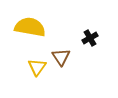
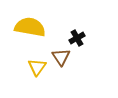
black cross: moved 13 px left
